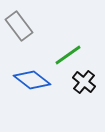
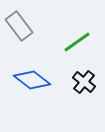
green line: moved 9 px right, 13 px up
